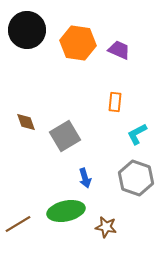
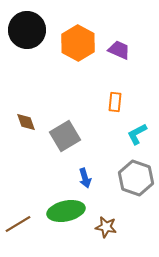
orange hexagon: rotated 20 degrees clockwise
